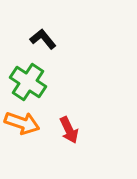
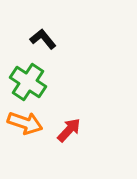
orange arrow: moved 3 px right
red arrow: rotated 112 degrees counterclockwise
